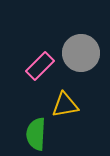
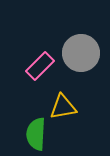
yellow triangle: moved 2 px left, 2 px down
